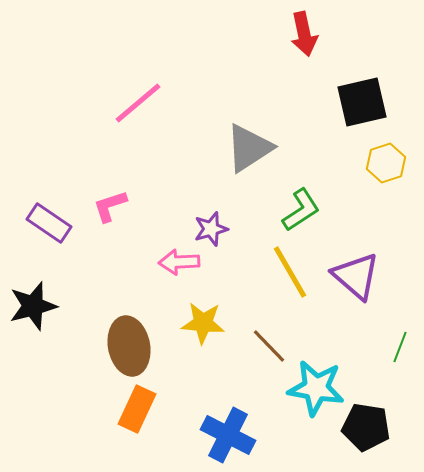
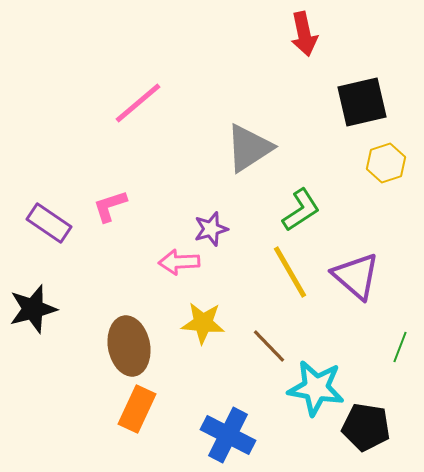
black star: moved 3 px down
